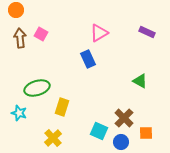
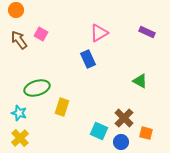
brown arrow: moved 1 px left, 2 px down; rotated 30 degrees counterclockwise
orange square: rotated 16 degrees clockwise
yellow cross: moved 33 px left
